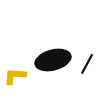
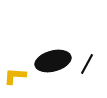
black ellipse: moved 1 px down
